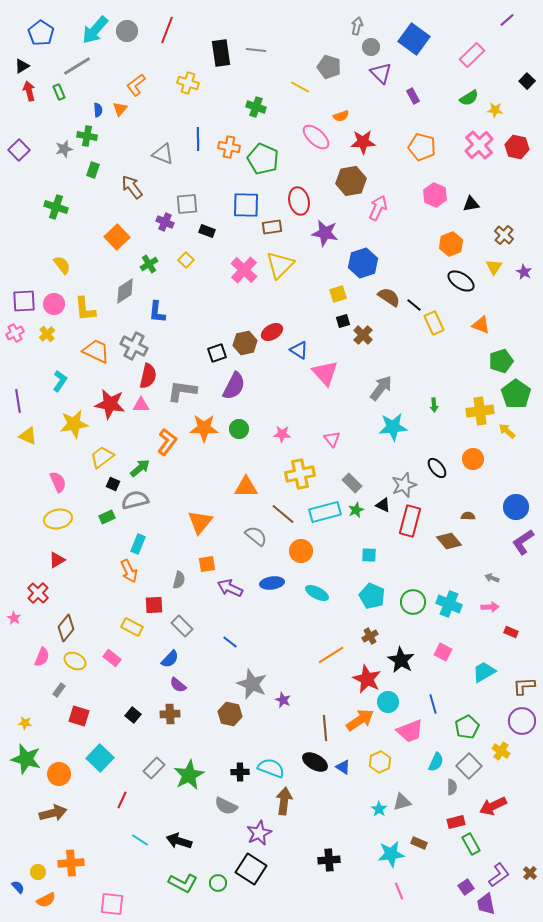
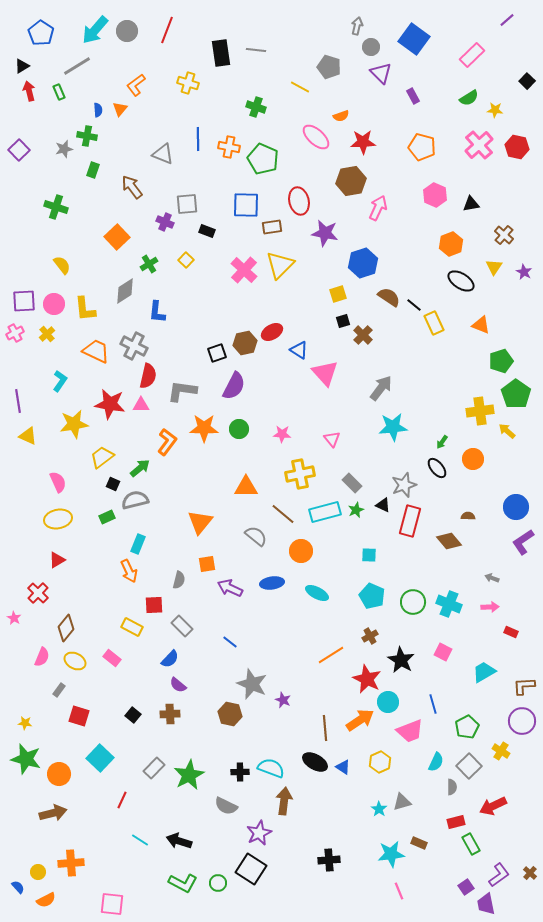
green arrow at (434, 405): moved 8 px right, 37 px down; rotated 40 degrees clockwise
